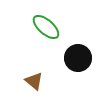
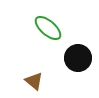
green ellipse: moved 2 px right, 1 px down
